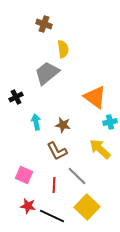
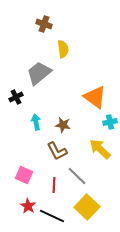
gray trapezoid: moved 8 px left
red star: rotated 21 degrees clockwise
